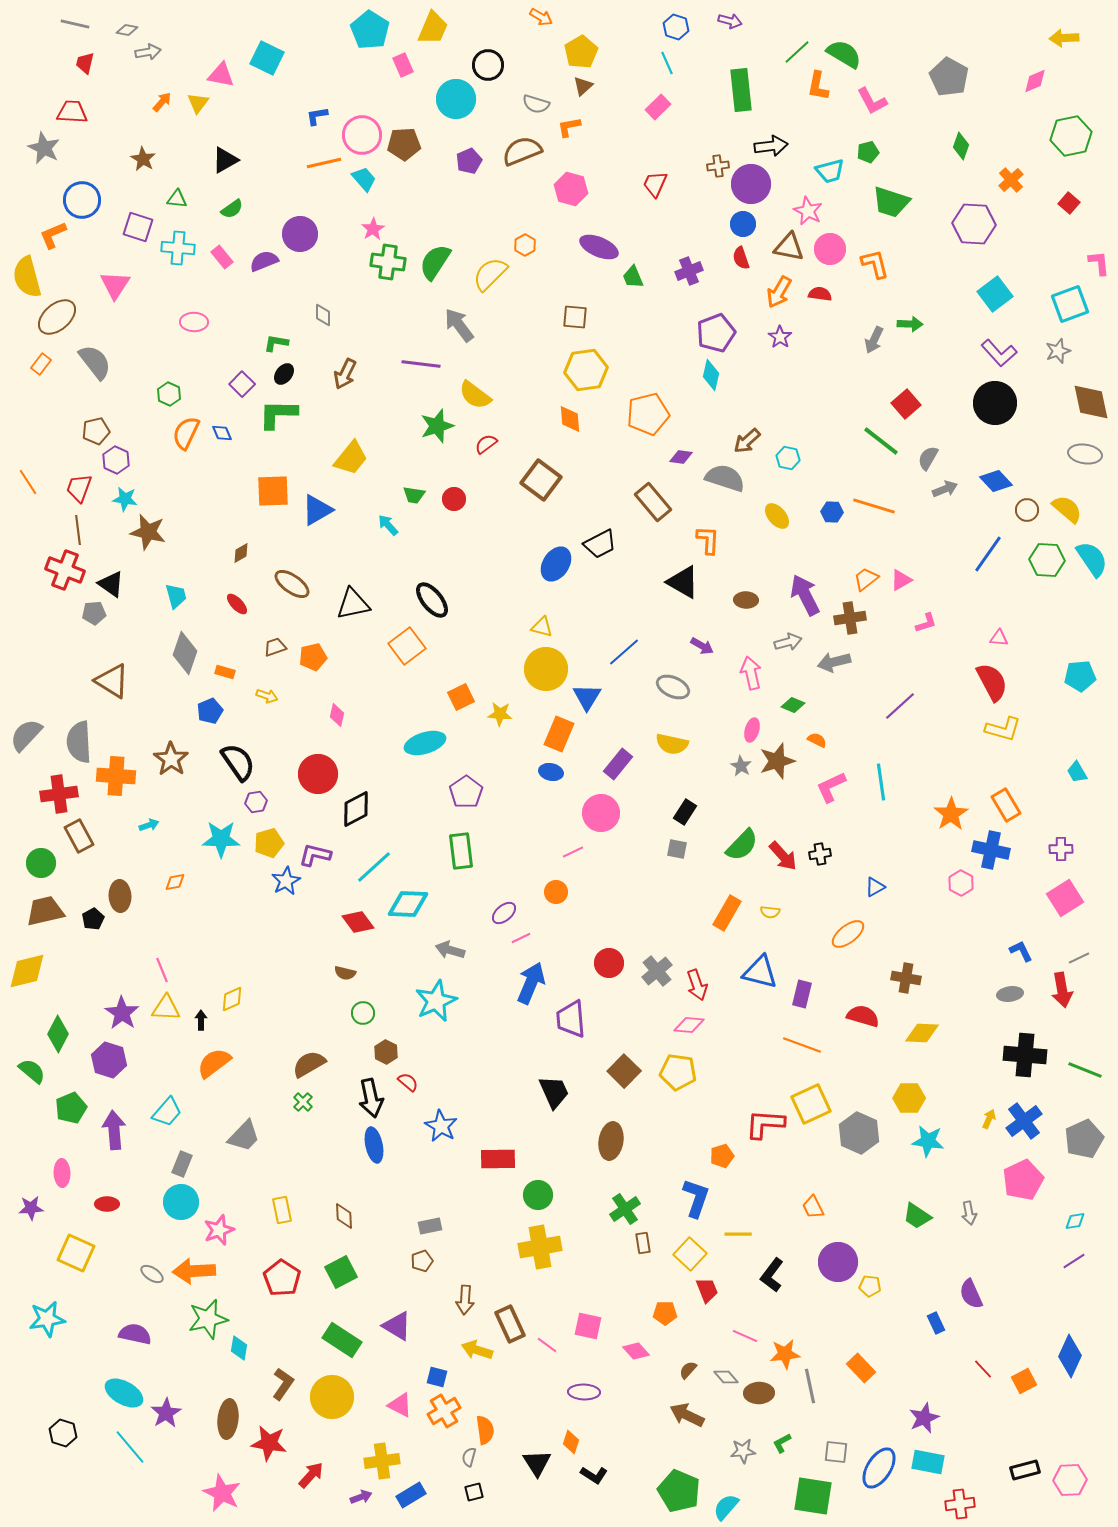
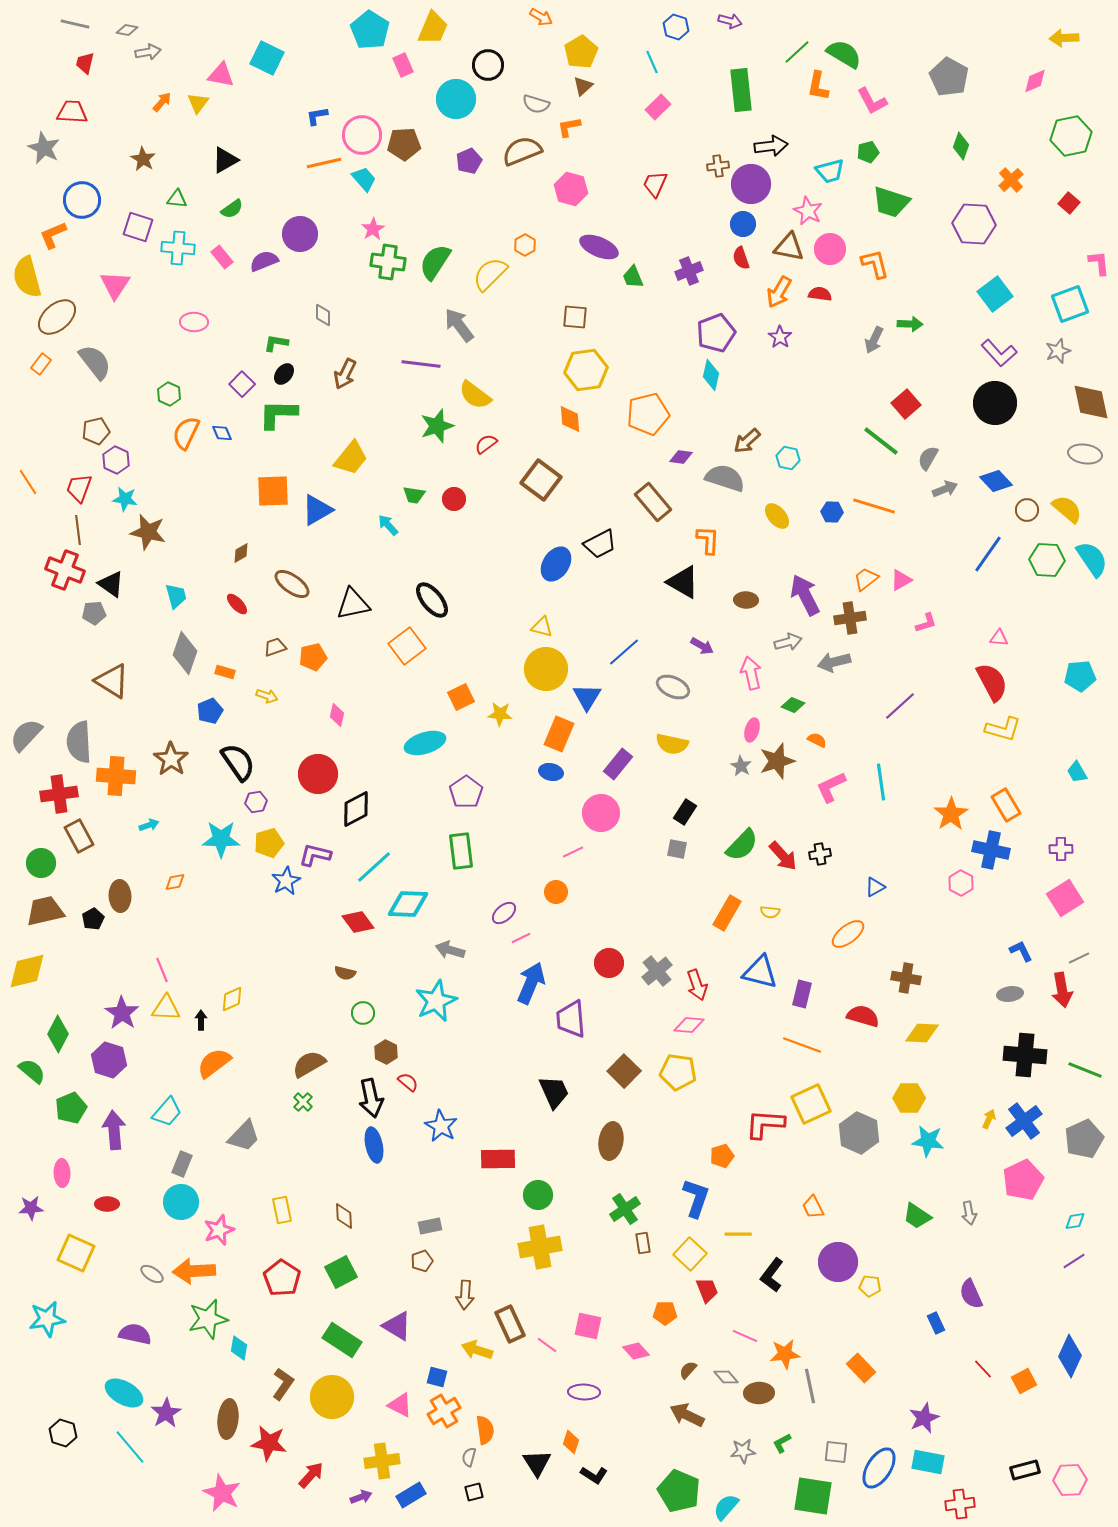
cyan line at (667, 63): moved 15 px left, 1 px up
brown arrow at (465, 1300): moved 5 px up
